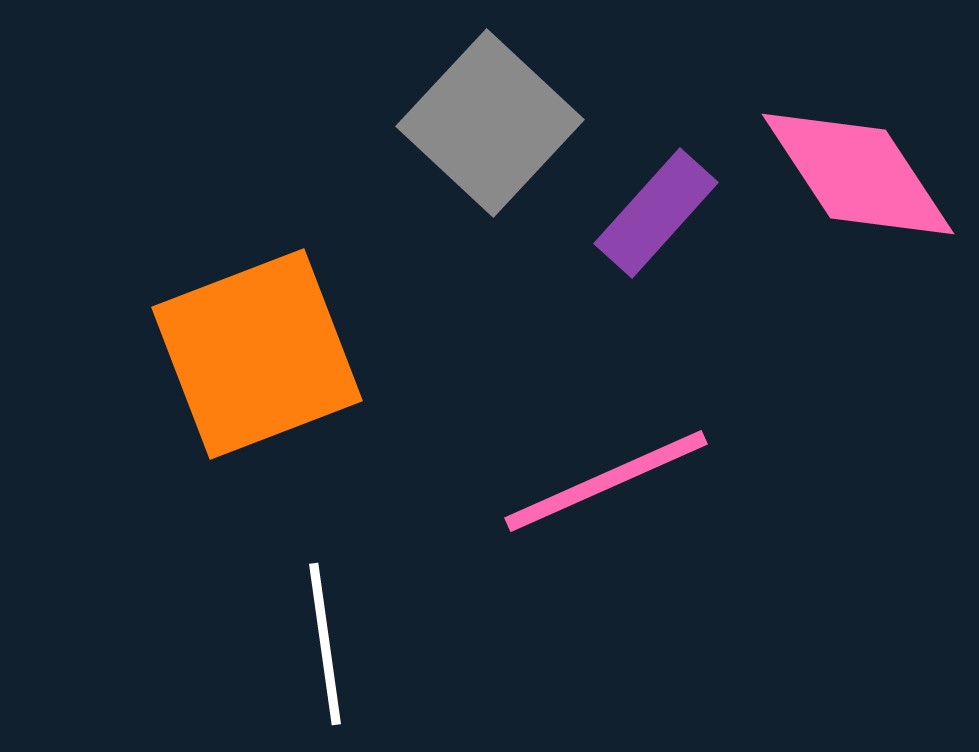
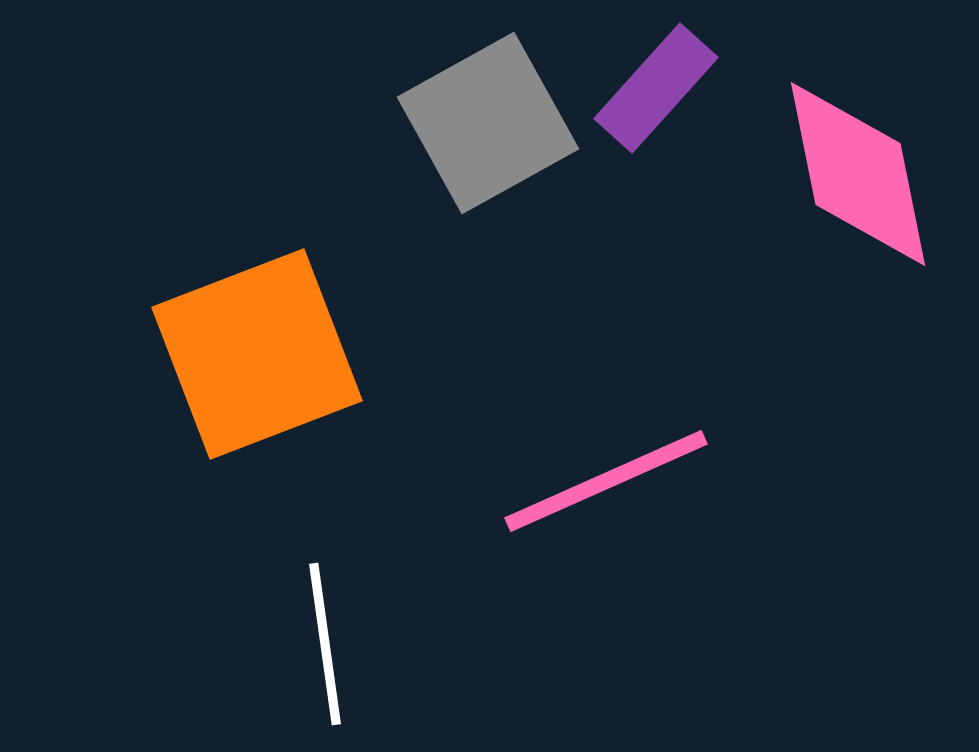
gray square: moved 2 px left; rotated 18 degrees clockwise
pink diamond: rotated 22 degrees clockwise
purple rectangle: moved 125 px up
